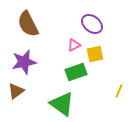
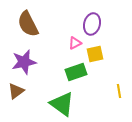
purple ellipse: rotated 65 degrees clockwise
pink triangle: moved 1 px right, 2 px up
yellow line: rotated 32 degrees counterclockwise
